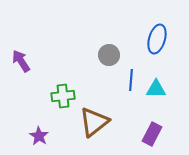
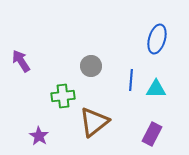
gray circle: moved 18 px left, 11 px down
